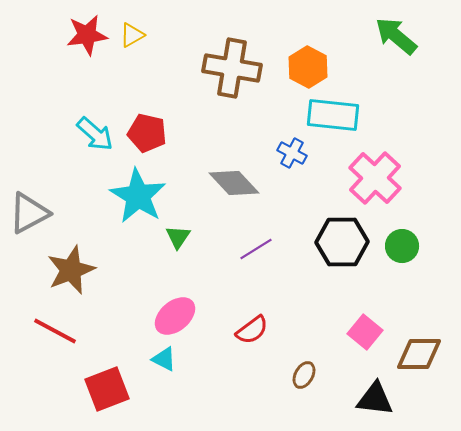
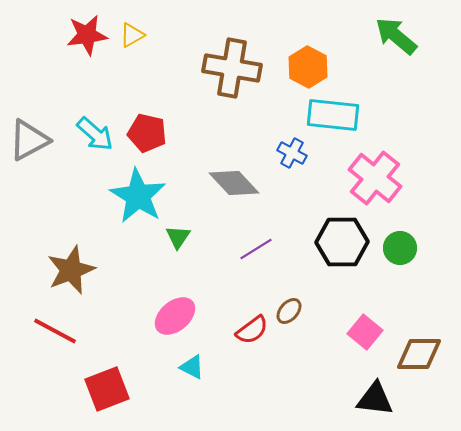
pink cross: rotated 4 degrees counterclockwise
gray triangle: moved 73 px up
green circle: moved 2 px left, 2 px down
cyan triangle: moved 28 px right, 8 px down
brown ellipse: moved 15 px left, 64 px up; rotated 12 degrees clockwise
